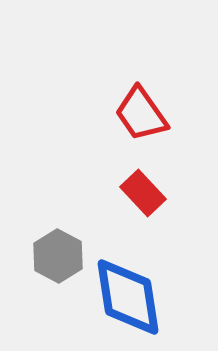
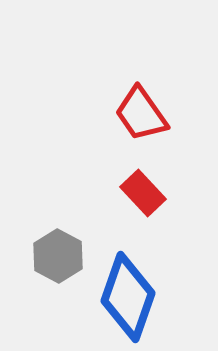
blue diamond: rotated 28 degrees clockwise
